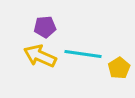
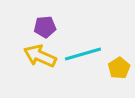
cyan line: rotated 24 degrees counterclockwise
